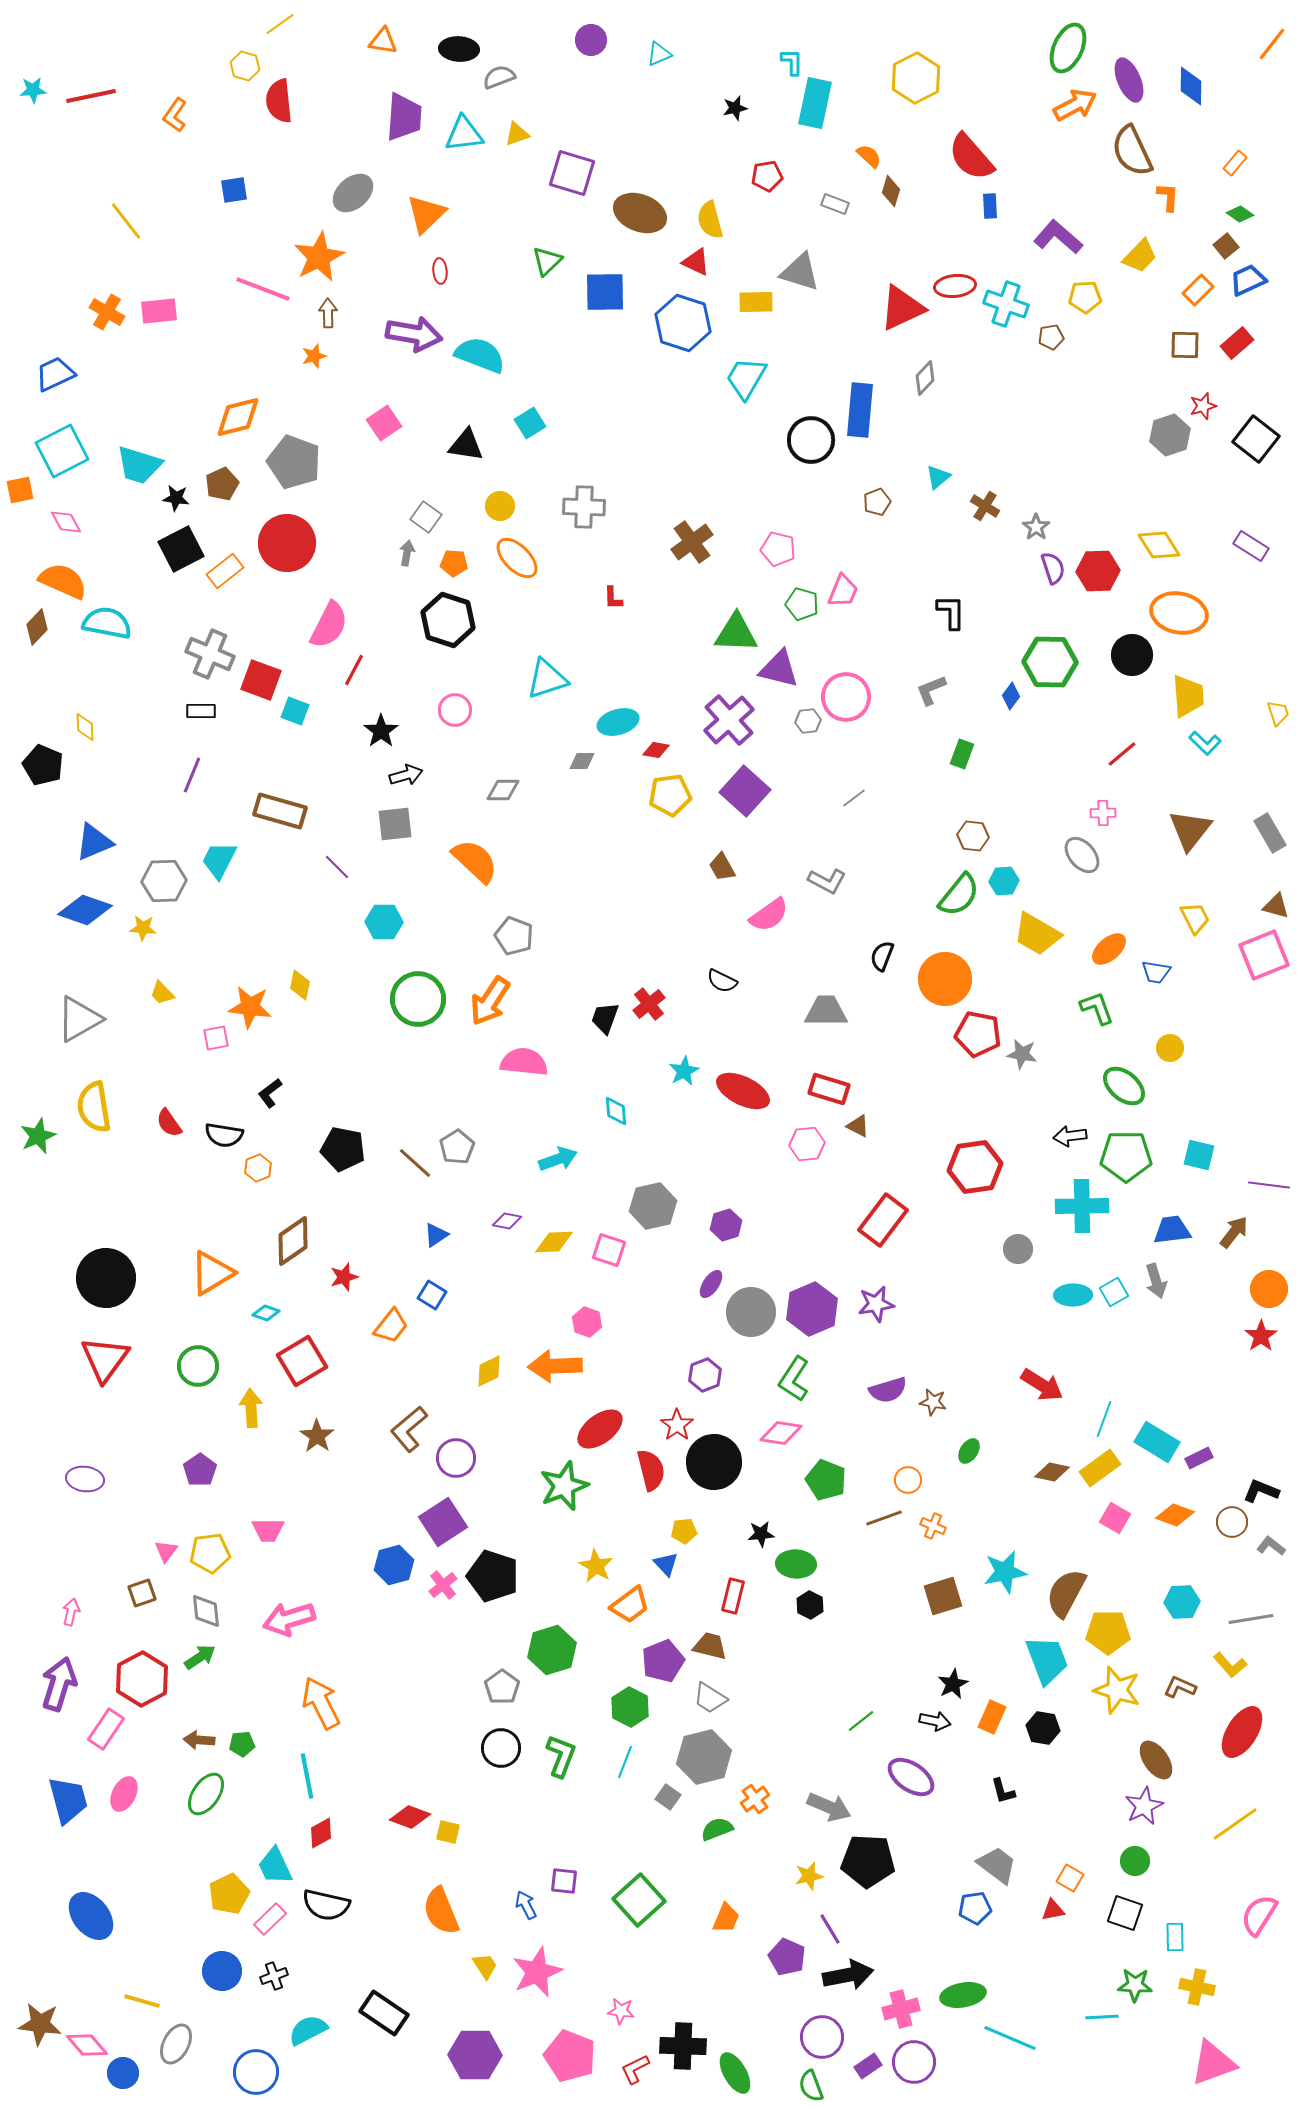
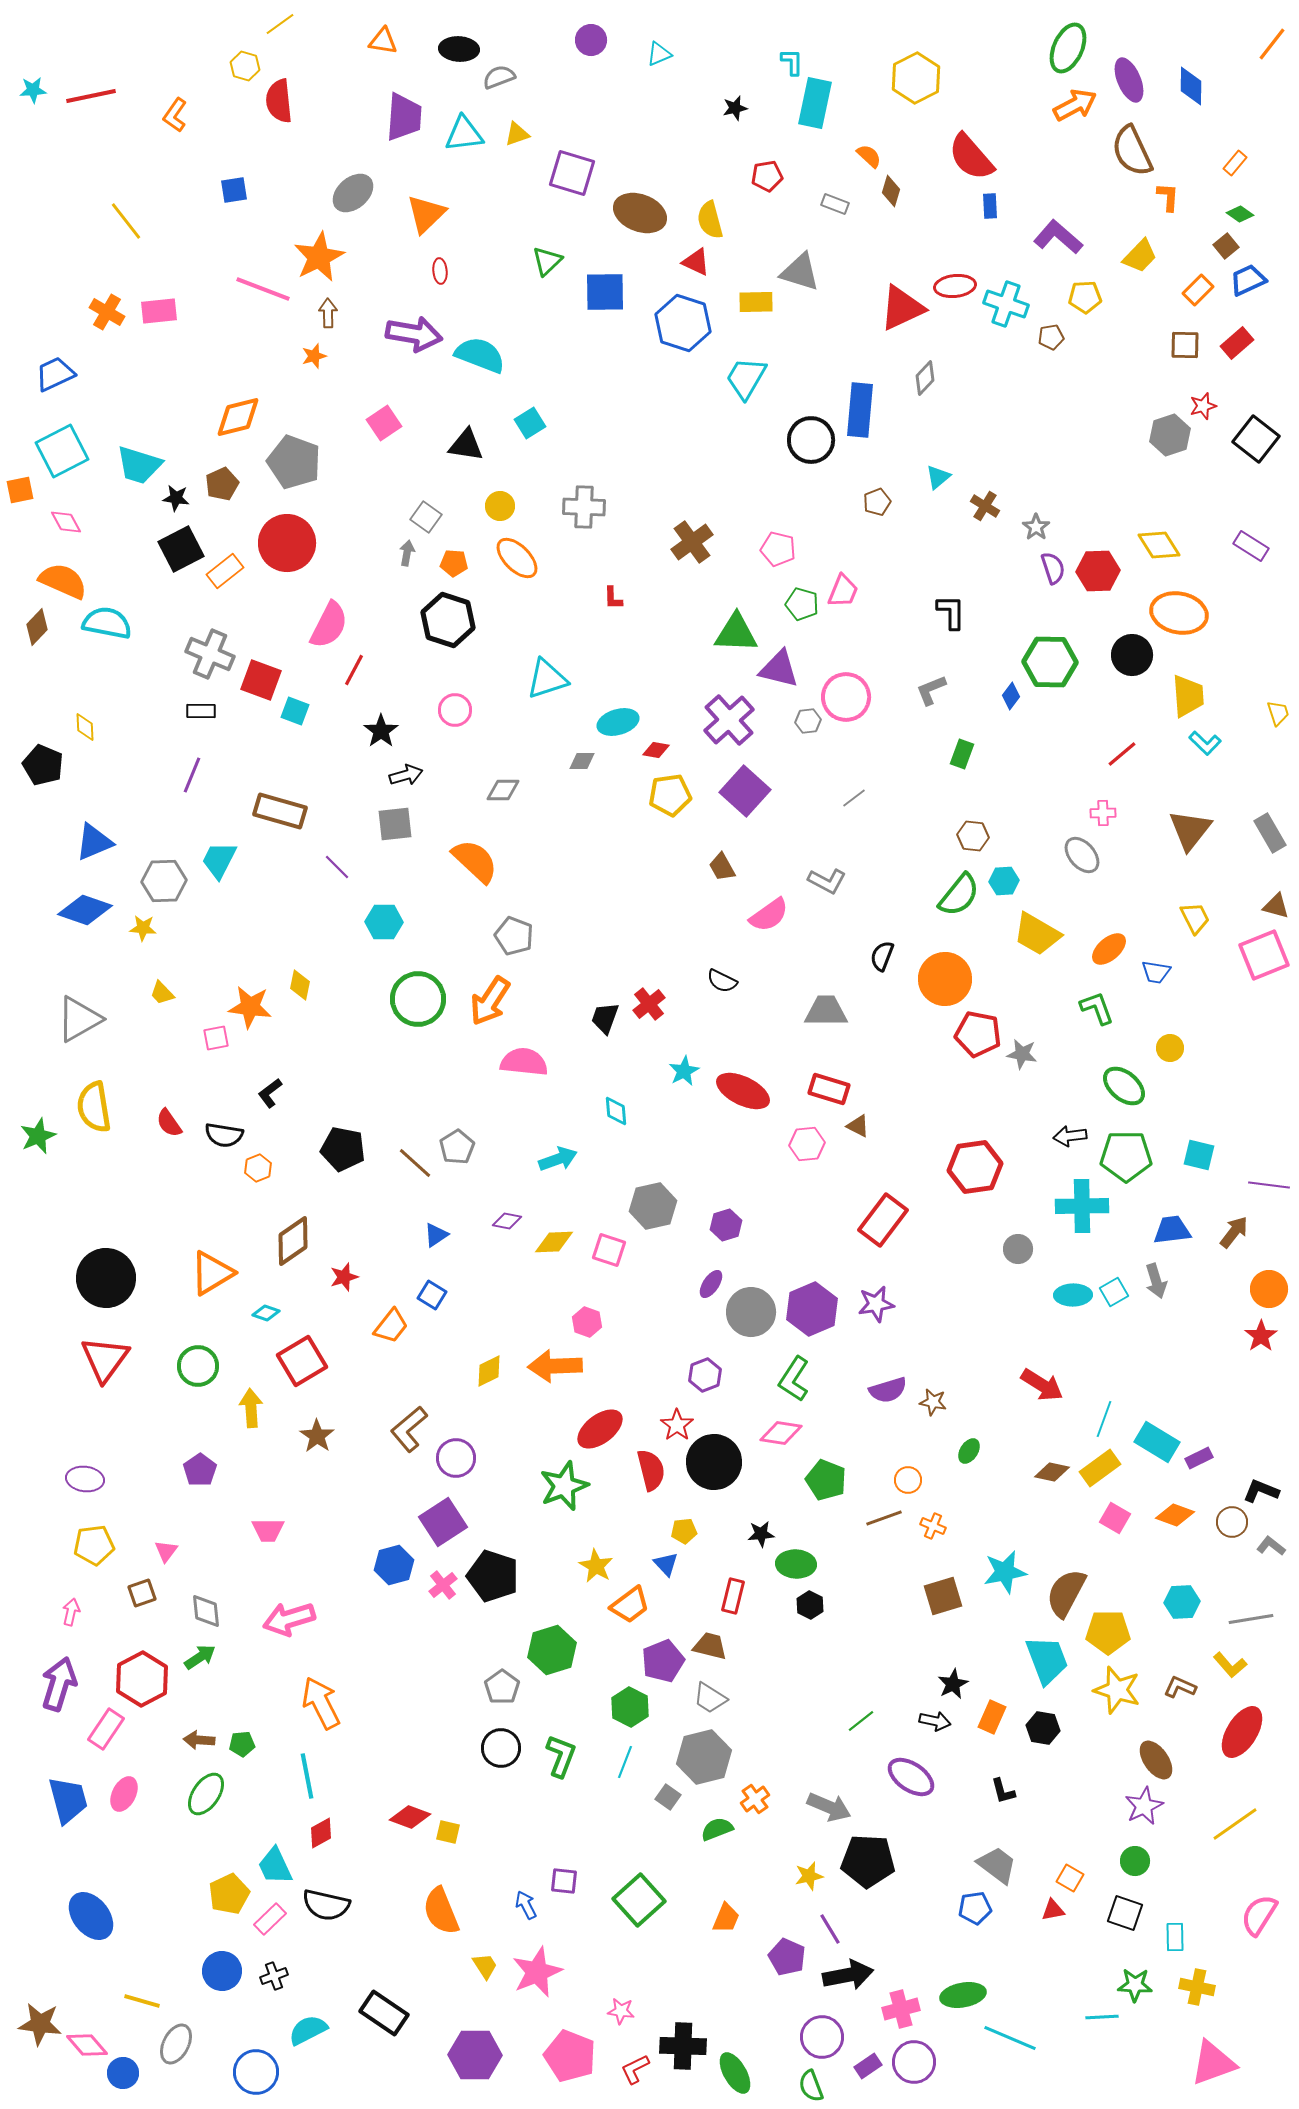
yellow pentagon at (210, 1553): moved 116 px left, 8 px up
